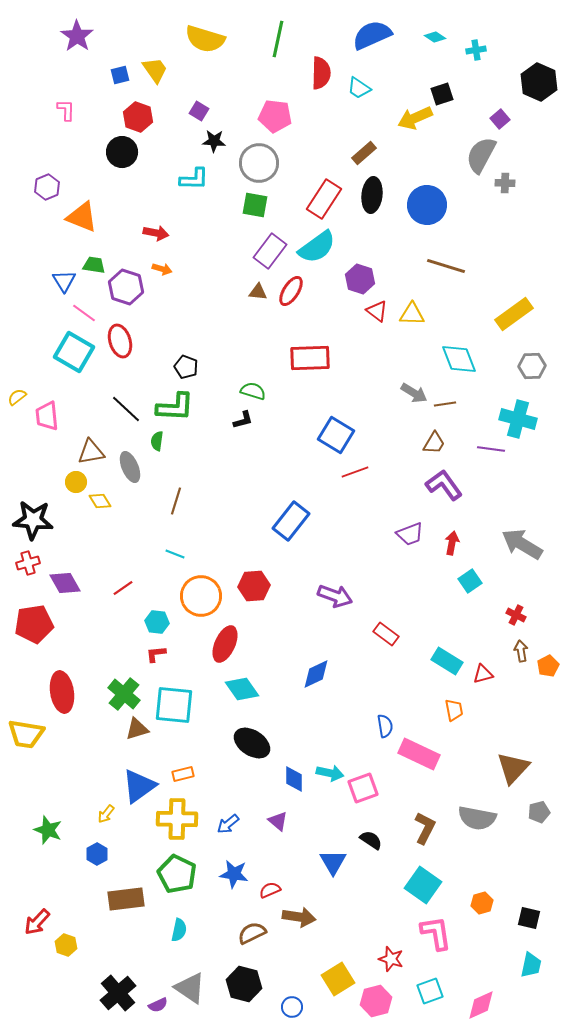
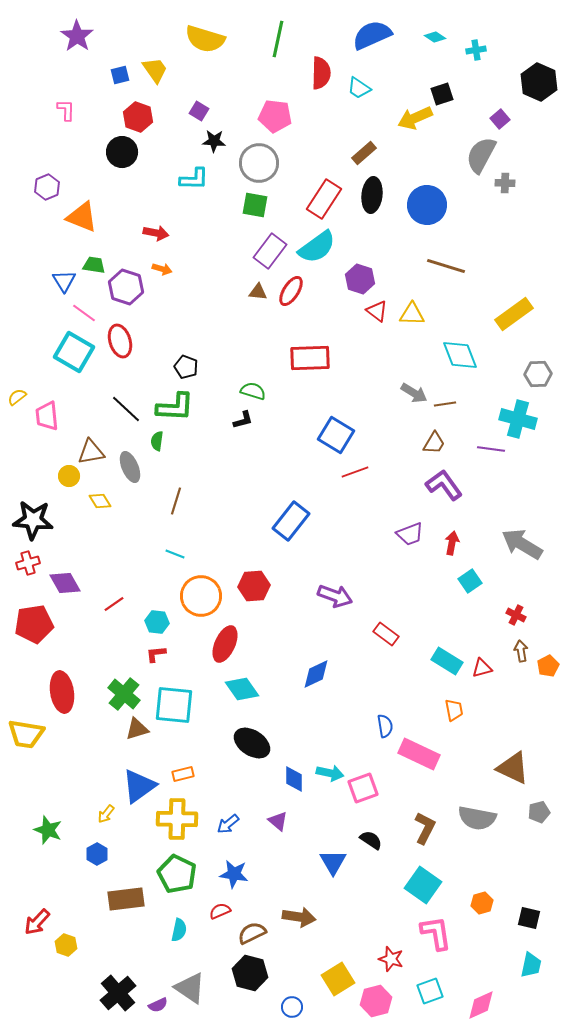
cyan diamond at (459, 359): moved 1 px right, 4 px up
gray hexagon at (532, 366): moved 6 px right, 8 px down
yellow circle at (76, 482): moved 7 px left, 6 px up
red line at (123, 588): moved 9 px left, 16 px down
red triangle at (483, 674): moved 1 px left, 6 px up
brown triangle at (513, 768): rotated 48 degrees counterclockwise
red semicircle at (270, 890): moved 50 px left, 21 px down
black hexagon at (244, 984): moved 6 px right, 11 px up
